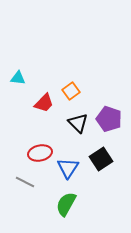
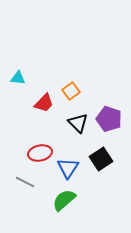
green semicircle: moved 2 px left, 4 px up; rotated 20 degrees clockwise
